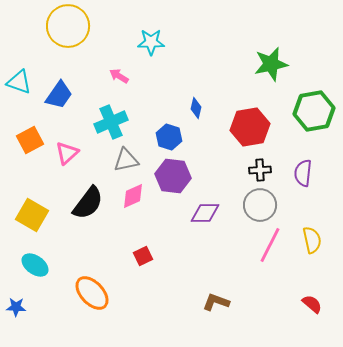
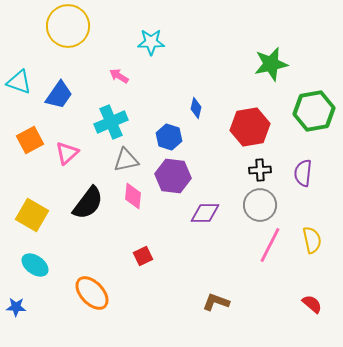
pink diamond: rotated 60 degrees counterclockwise
